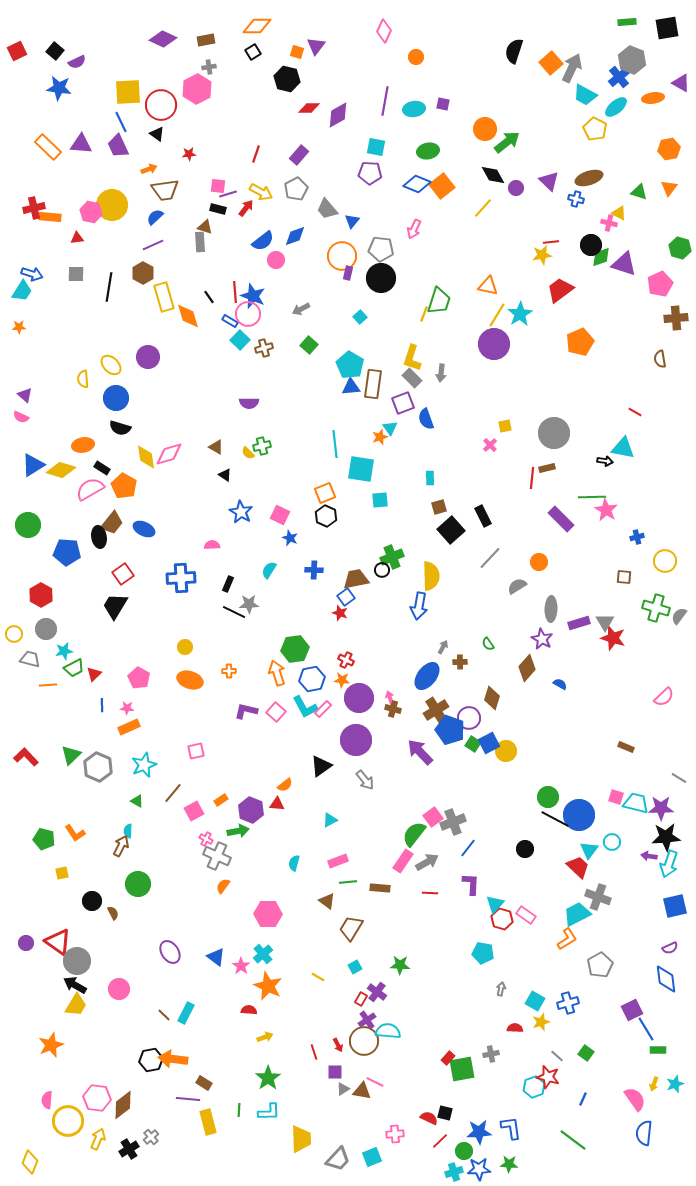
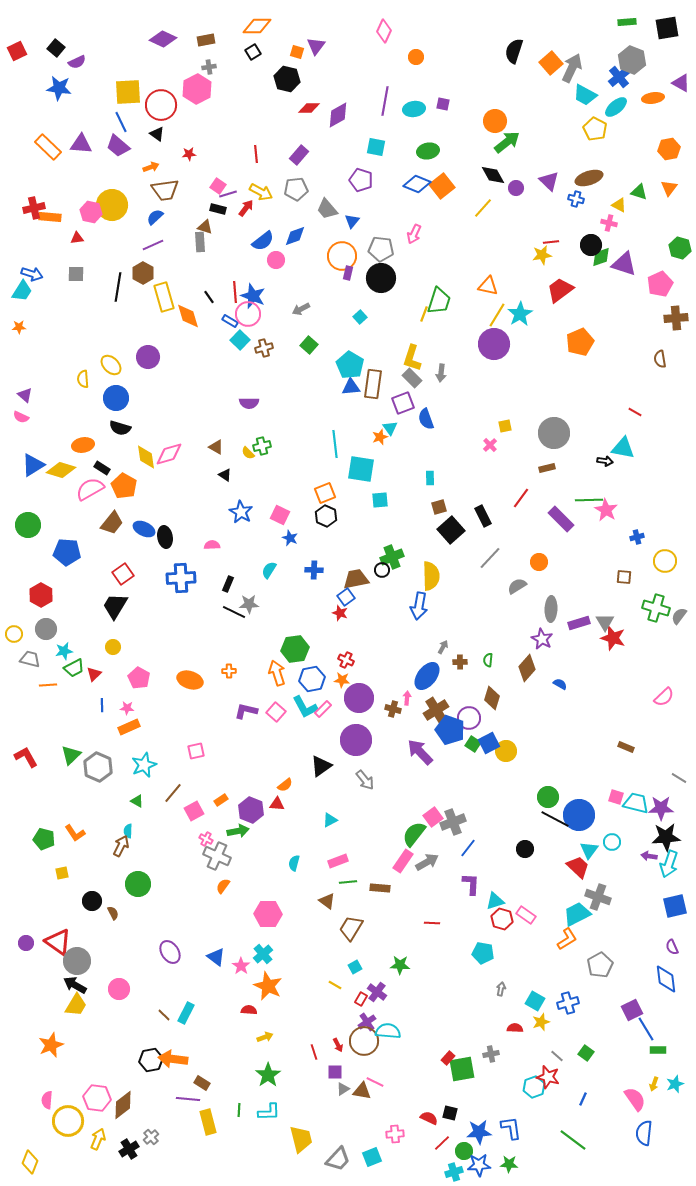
black square at (55, 51): moved 1 px right, 3 px up
orange circle at (485, 129): moved 10 px right, 8 px up
purple trapezoid at (118, 146): rotated 25 degrees counterclockwise
red line at (256, 154): rotated 24 degrees counterclockwise
orange arrow at (149, 169): moved 2 px right, 2 px up
purple pentagon at (370, 173): moved 9 px left, 7 px down; rotated 15 degrees clockwise
pink square at (218, 186): rotated 28 degrees clockwise
gray pentagon at (296, 189): rotated 20 degrees clockwise
yellow triangle at (619, 213): moved 8 px up
pink arrow at (414, 229): moved 5 px down
black line at (109, 287): moved 9 px right
red line at (532, 478): moved 11 px left, 20 px down; rotated 30 degrees clockwise
green line at (592, 497): moved 3 px left, 3 px down
black ellipse at (99, 537): moved 66 px right
green semicircle at (488, 644): moved 16 px down; rotated 40 degrees clockwise
yellow circle at (185, 647): moved 72 px left
pink arrow at (390, 698): moved 17 px right; rotated 24 degrees clockwise
red L-shape at (26, 757): rotated 15 degrees clockwise
red line at (430, 893): moved 2 px right, 30 px down
cyan triangle at (495, 904): moved 3 px up; rotated 30 degrees clockwise
purple semicircle at (670, 948): moved 2 px right, 1 px up; rotated 91 degrees clockwise
yellow line at (318, 977): moved 17 px right, 8 px down
purple cross at (367, 1020): moved 2 px down
green star at (268, 1078): moved 3 px up
brown rectangle at (204, 1083): moved 2 px left
black square at (445, 1113): moved 5 px right
yellow trapezoid at (301, 1139): rotated 12 degrees counterclockwise
red line at (440, 1141): moved 2 px right, 2 px down
blue star at (479, 1169): moved 4 px up
